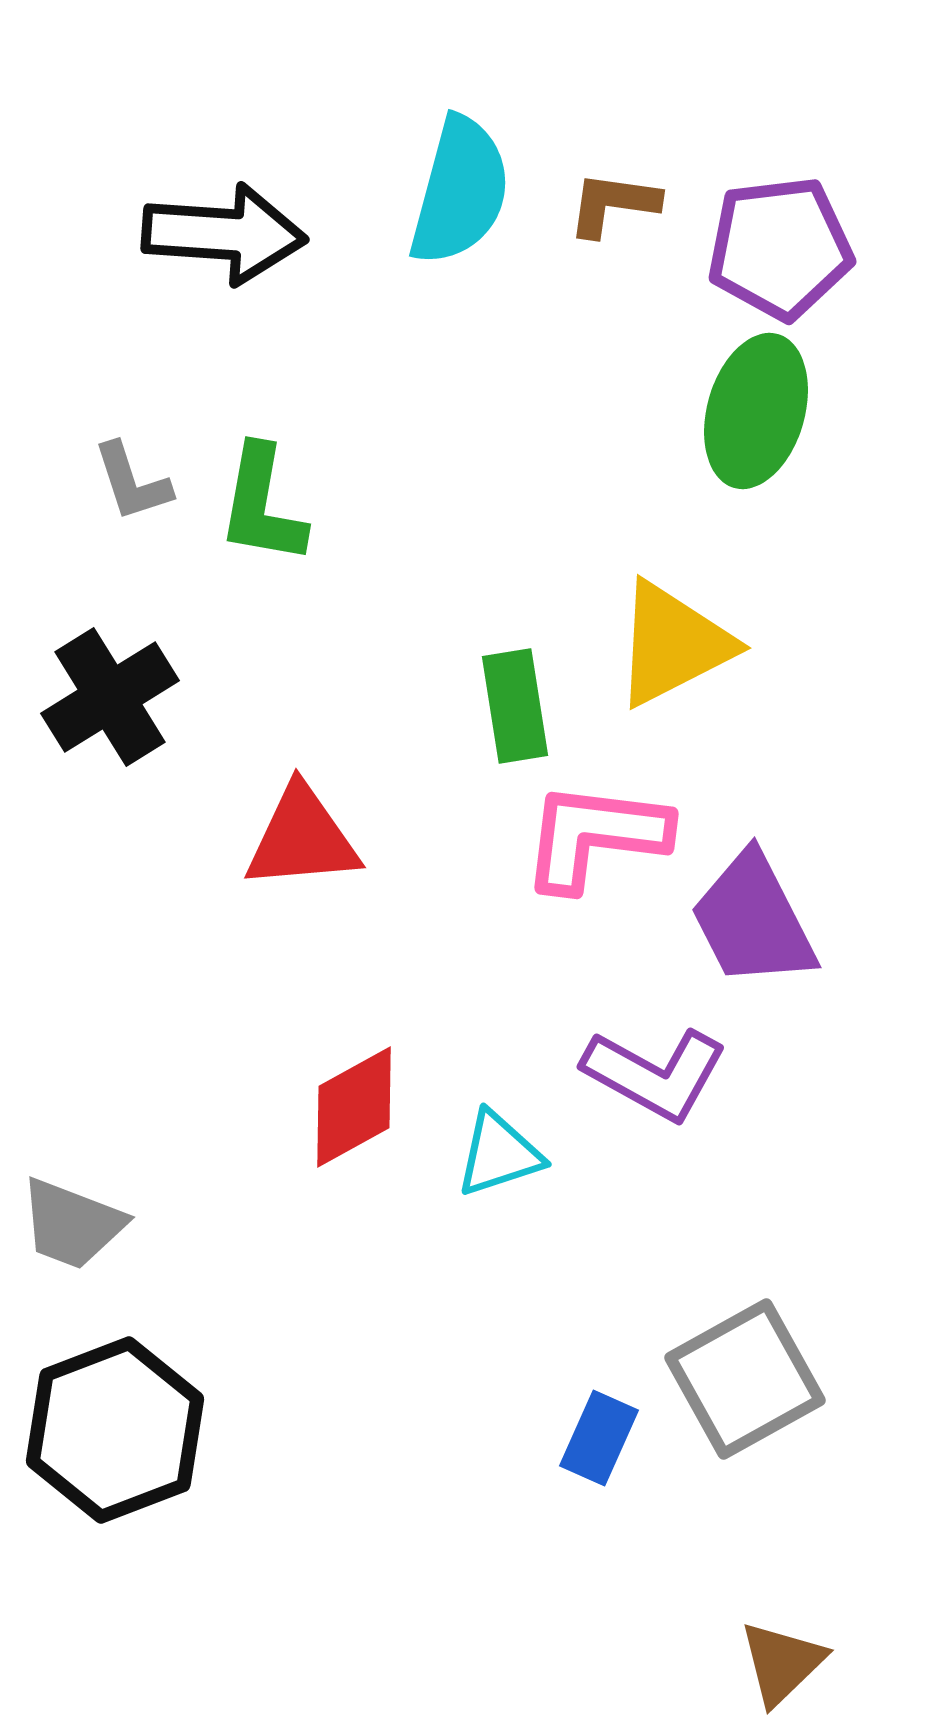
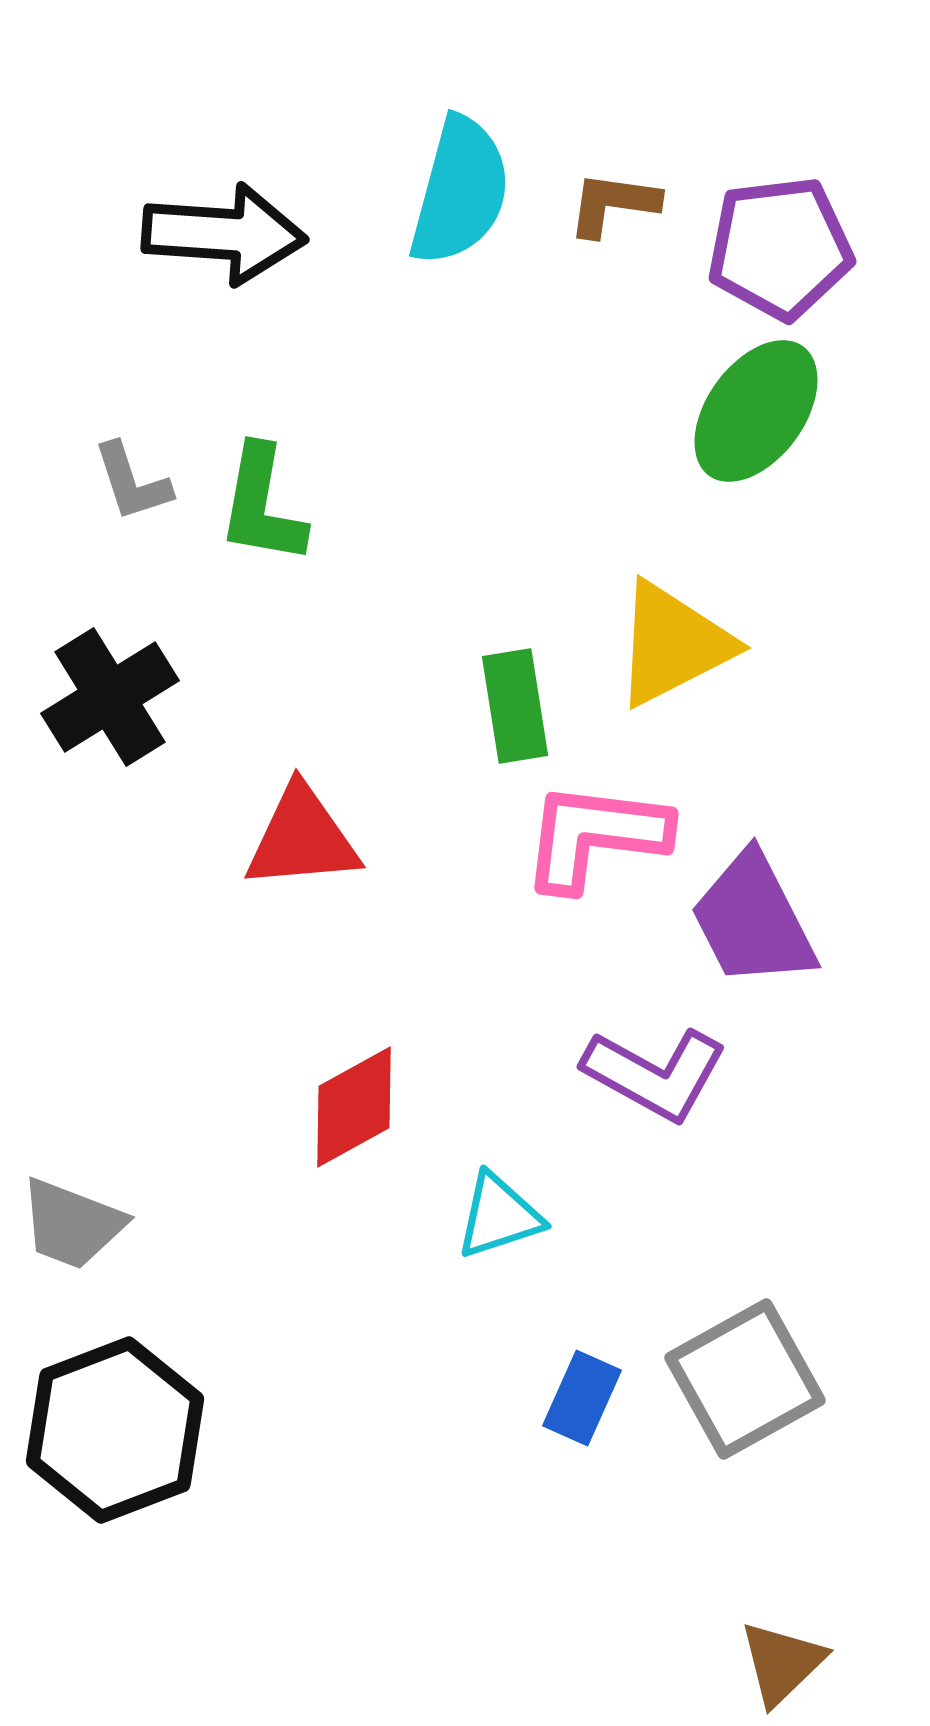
green ellipse: rotated 20 degrees clockwise
cyan triangle: moved 62 px down
blue rectangle: moved 17 px left, 40 px up
